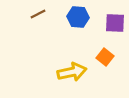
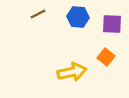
purple square: moved 3 px left, 1 px down
orange square: moved 1 px right
